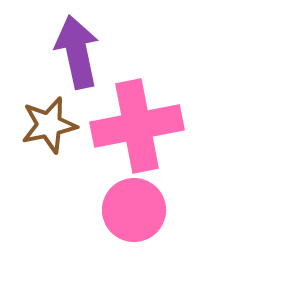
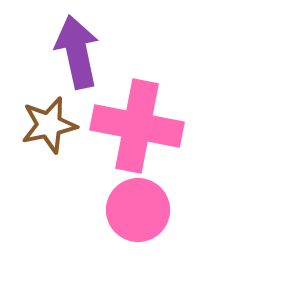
pink cross: rotated 22 degrees clockwise
pink circle: moved 4 px right
